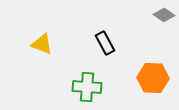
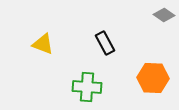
yellow triangle: moved 1 px right
